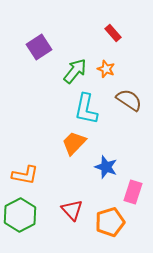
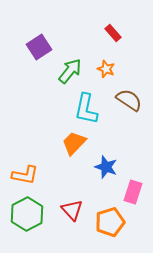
green arrow: moved 5 px left
green hexagon: moved 7 px right, 1 px up
